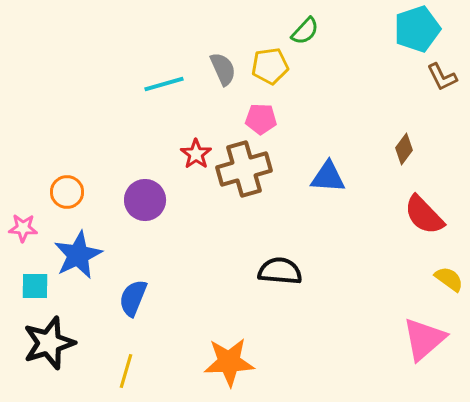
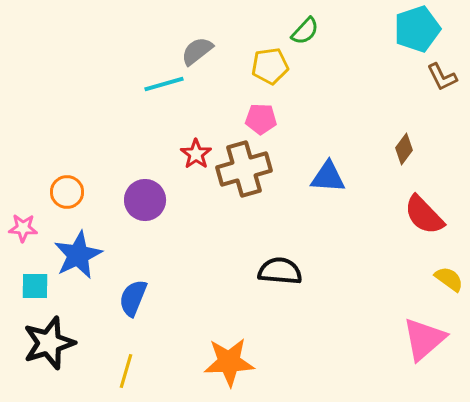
gray semicircle: moved 26 px left, 18 px up; rotated 104 degrees counterclockwise
